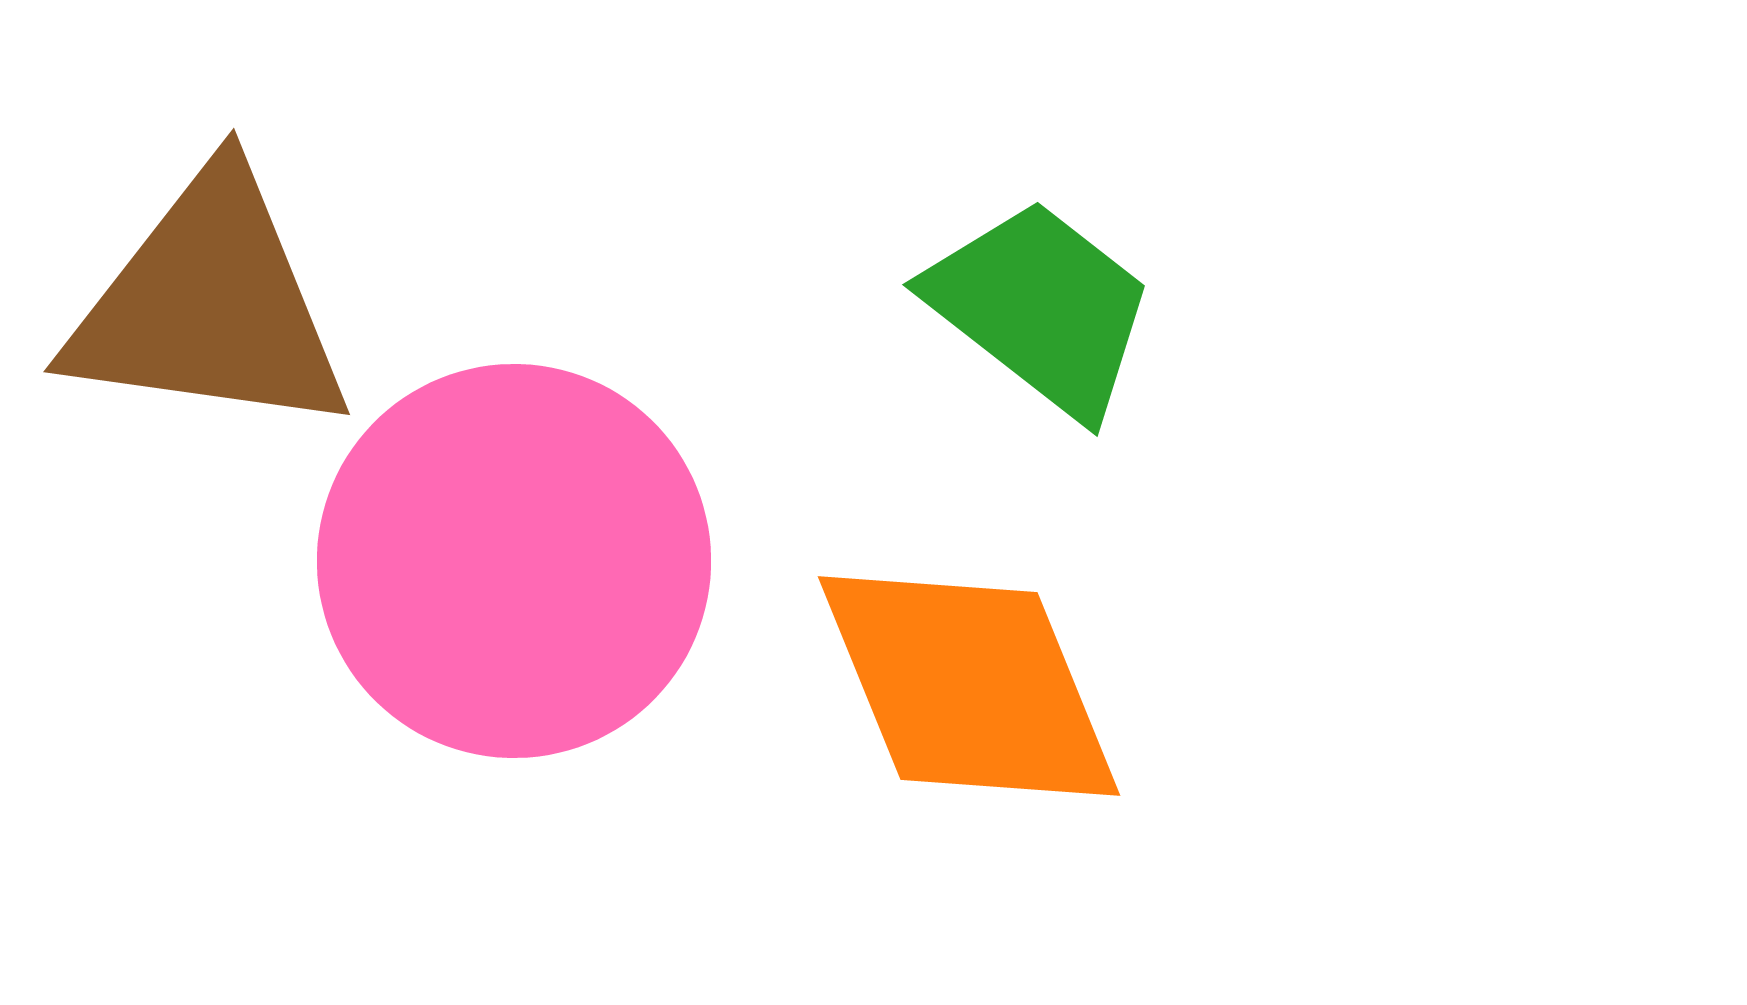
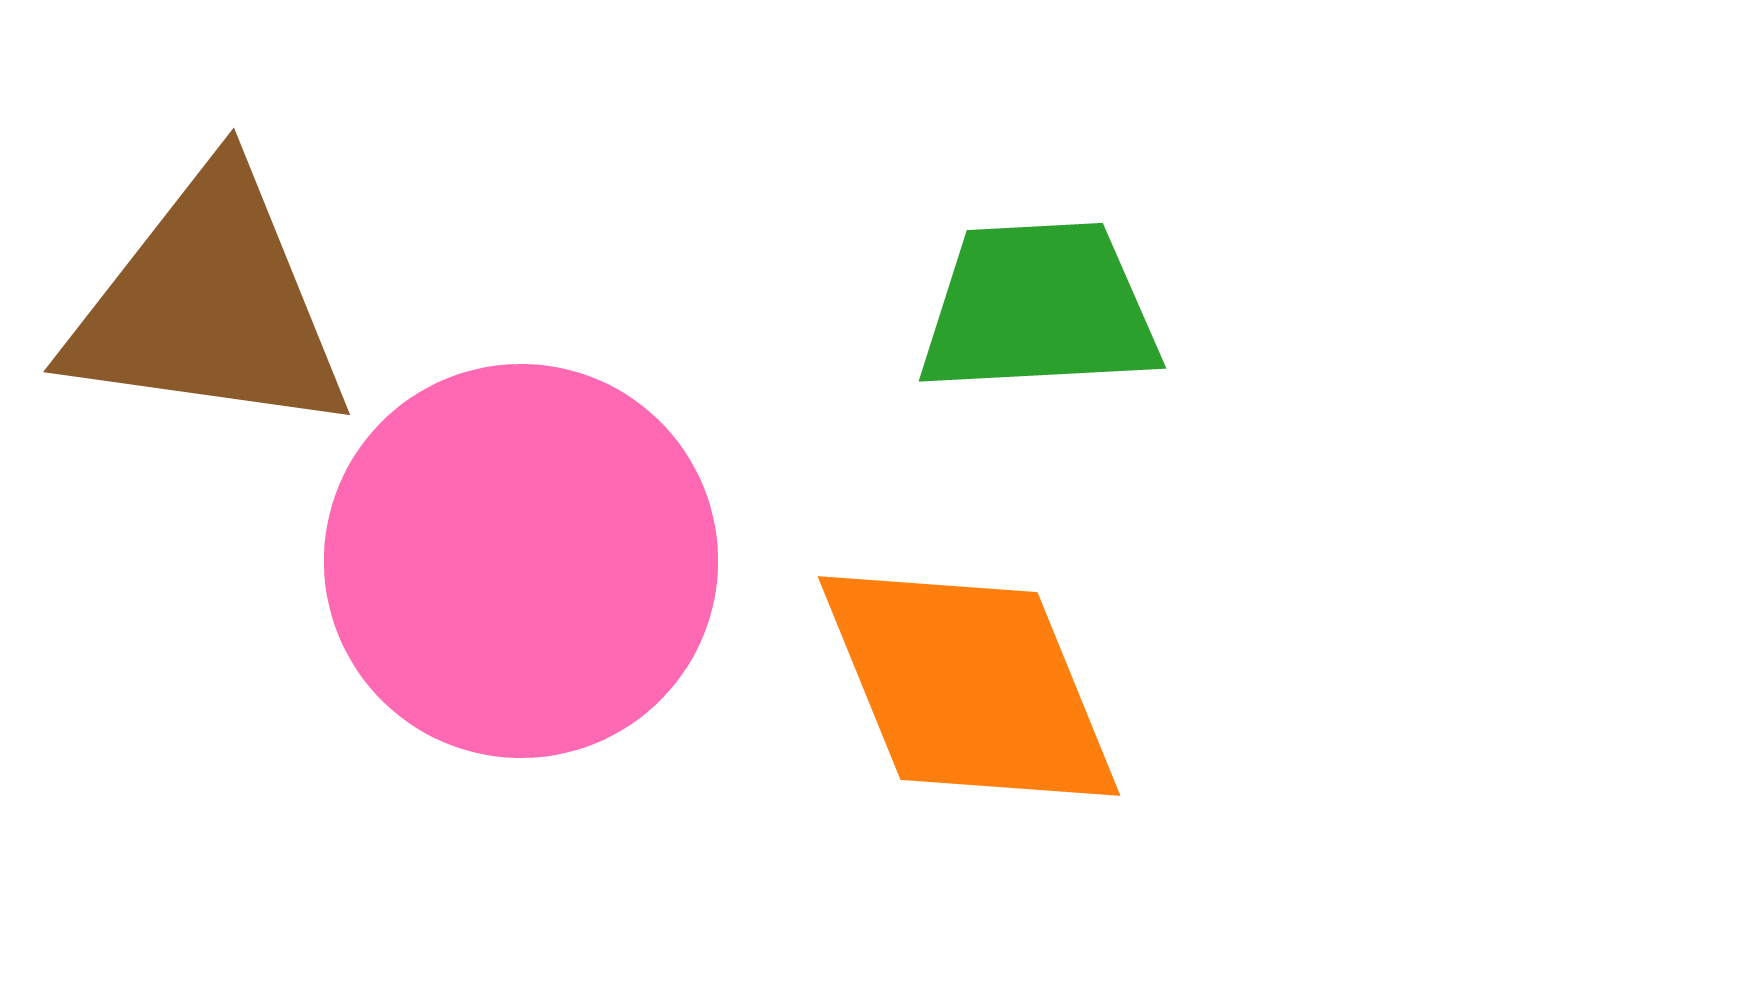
green trapezoid: moved 2 px left; rotated 41 degrees counterclockwise
pink circle: moved 7 px right
